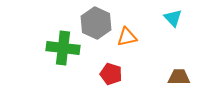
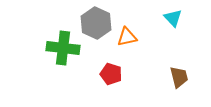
brown trapezoid: rotated 75 degrees clockwise
